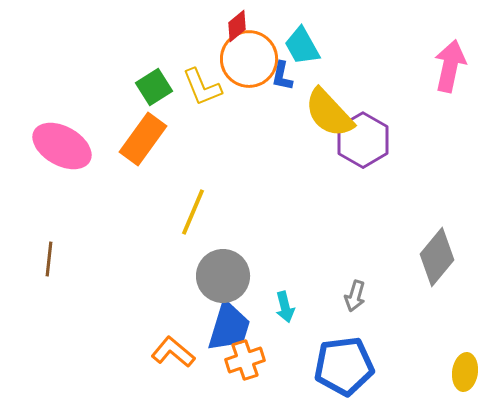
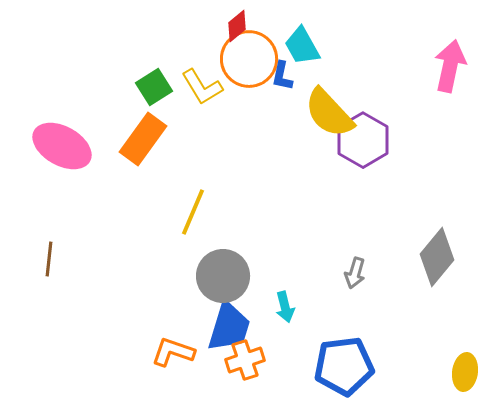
yellow L-shape: rotated 9 degrees counterclockwise
gray arrow: moved 23 px up
orange L-shape: rotated 21 degrees counterclockwise
